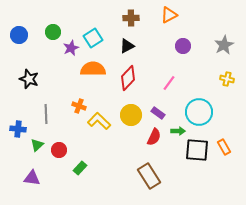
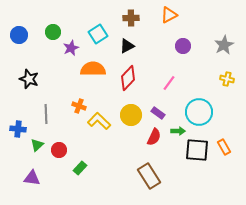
cyan square: moved 5 px right, 4 px up
